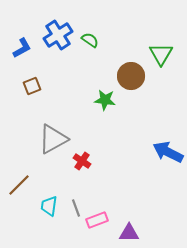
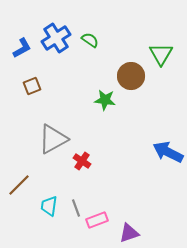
blue cross: moved 2 px left, 3 px down
purple triangle: rotated 20 degrees counterclockwise
